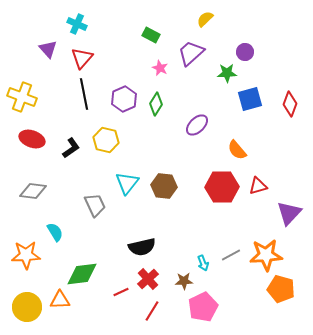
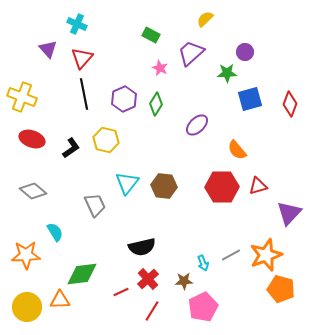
gray diamond at (33, 191): rotated 32 degrees clockwise
orange star at (266, 255): rotated 16 degrees counterclockwise
